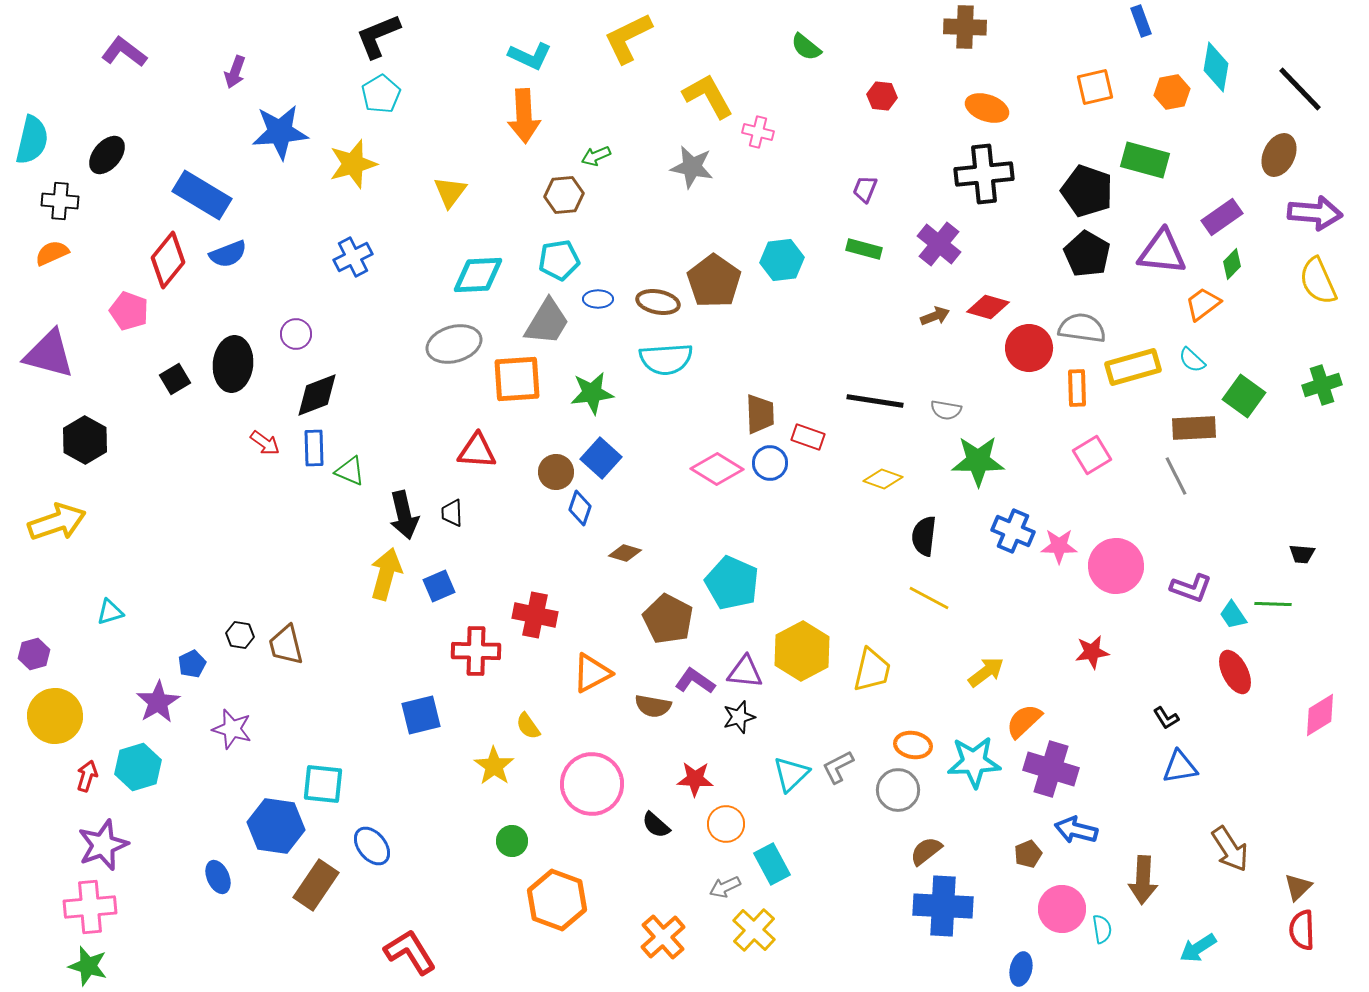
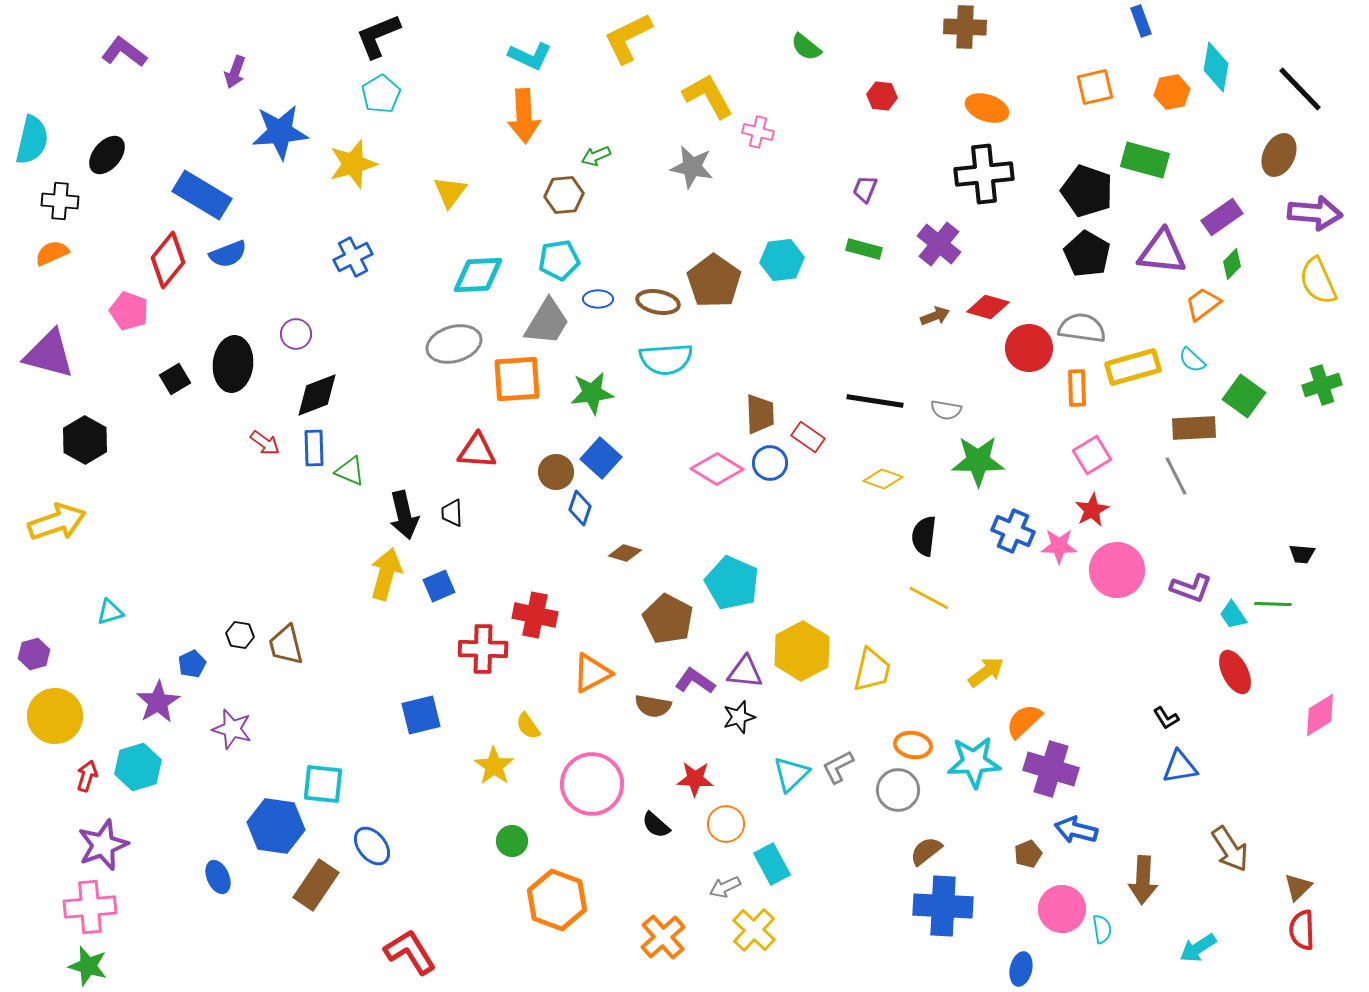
red rectangle at (808, 437): rotated 16 degrees clockwise
pink circle at (1116, 566): moved 1 px right, 4 px down
red cross at (476, 651): moved 7 px right, 2 px up
red star at (1092, 652): moved 142 px up; rotated 20 degrees counterclockwise
